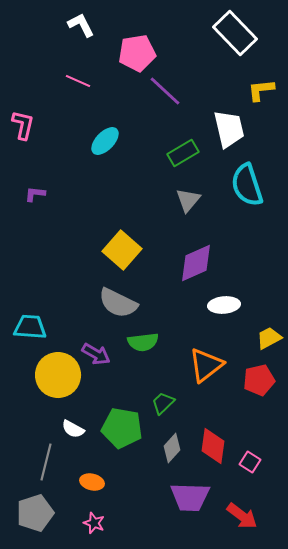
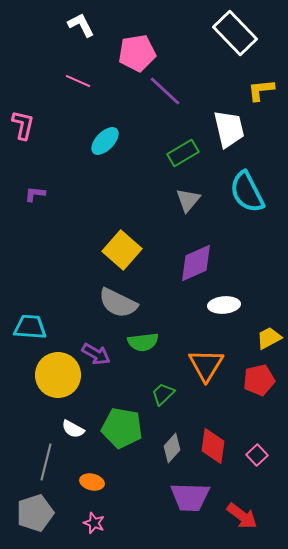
cyan semicircle: moved 7 px down; rotated 9 degrees counterclockwise
orange triangle: rotated 21 degrees counterclockwise
green trapezoid: moved 9 px up
pink square: moved 7 px right, 7 px up; rotated 15 degrees clockwise
